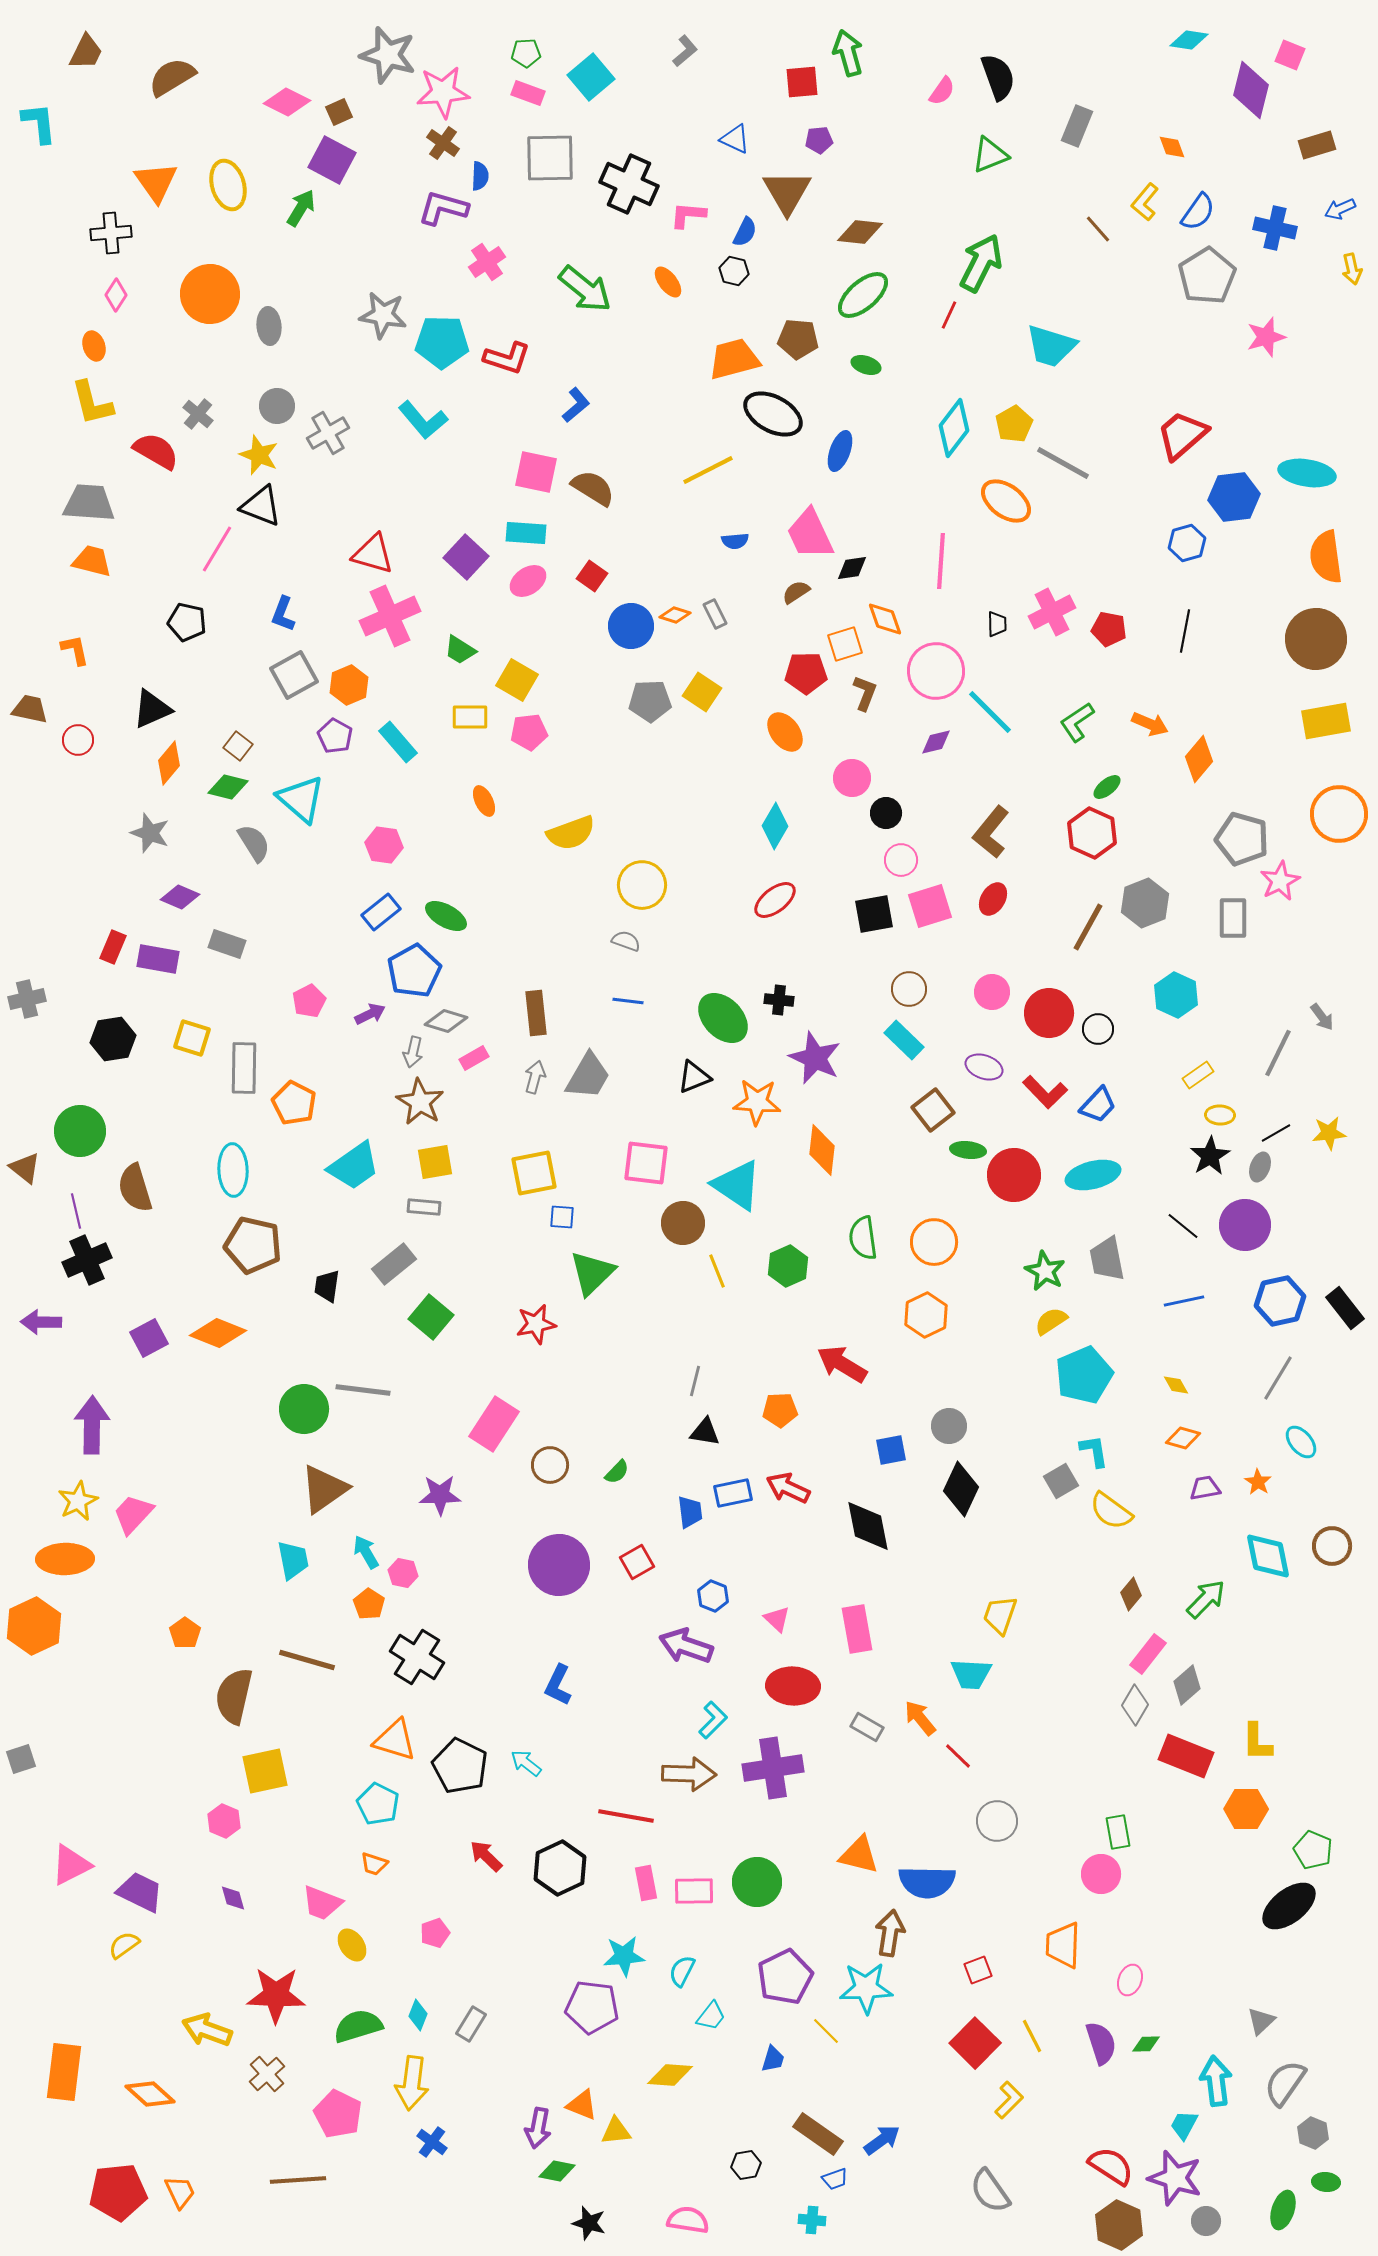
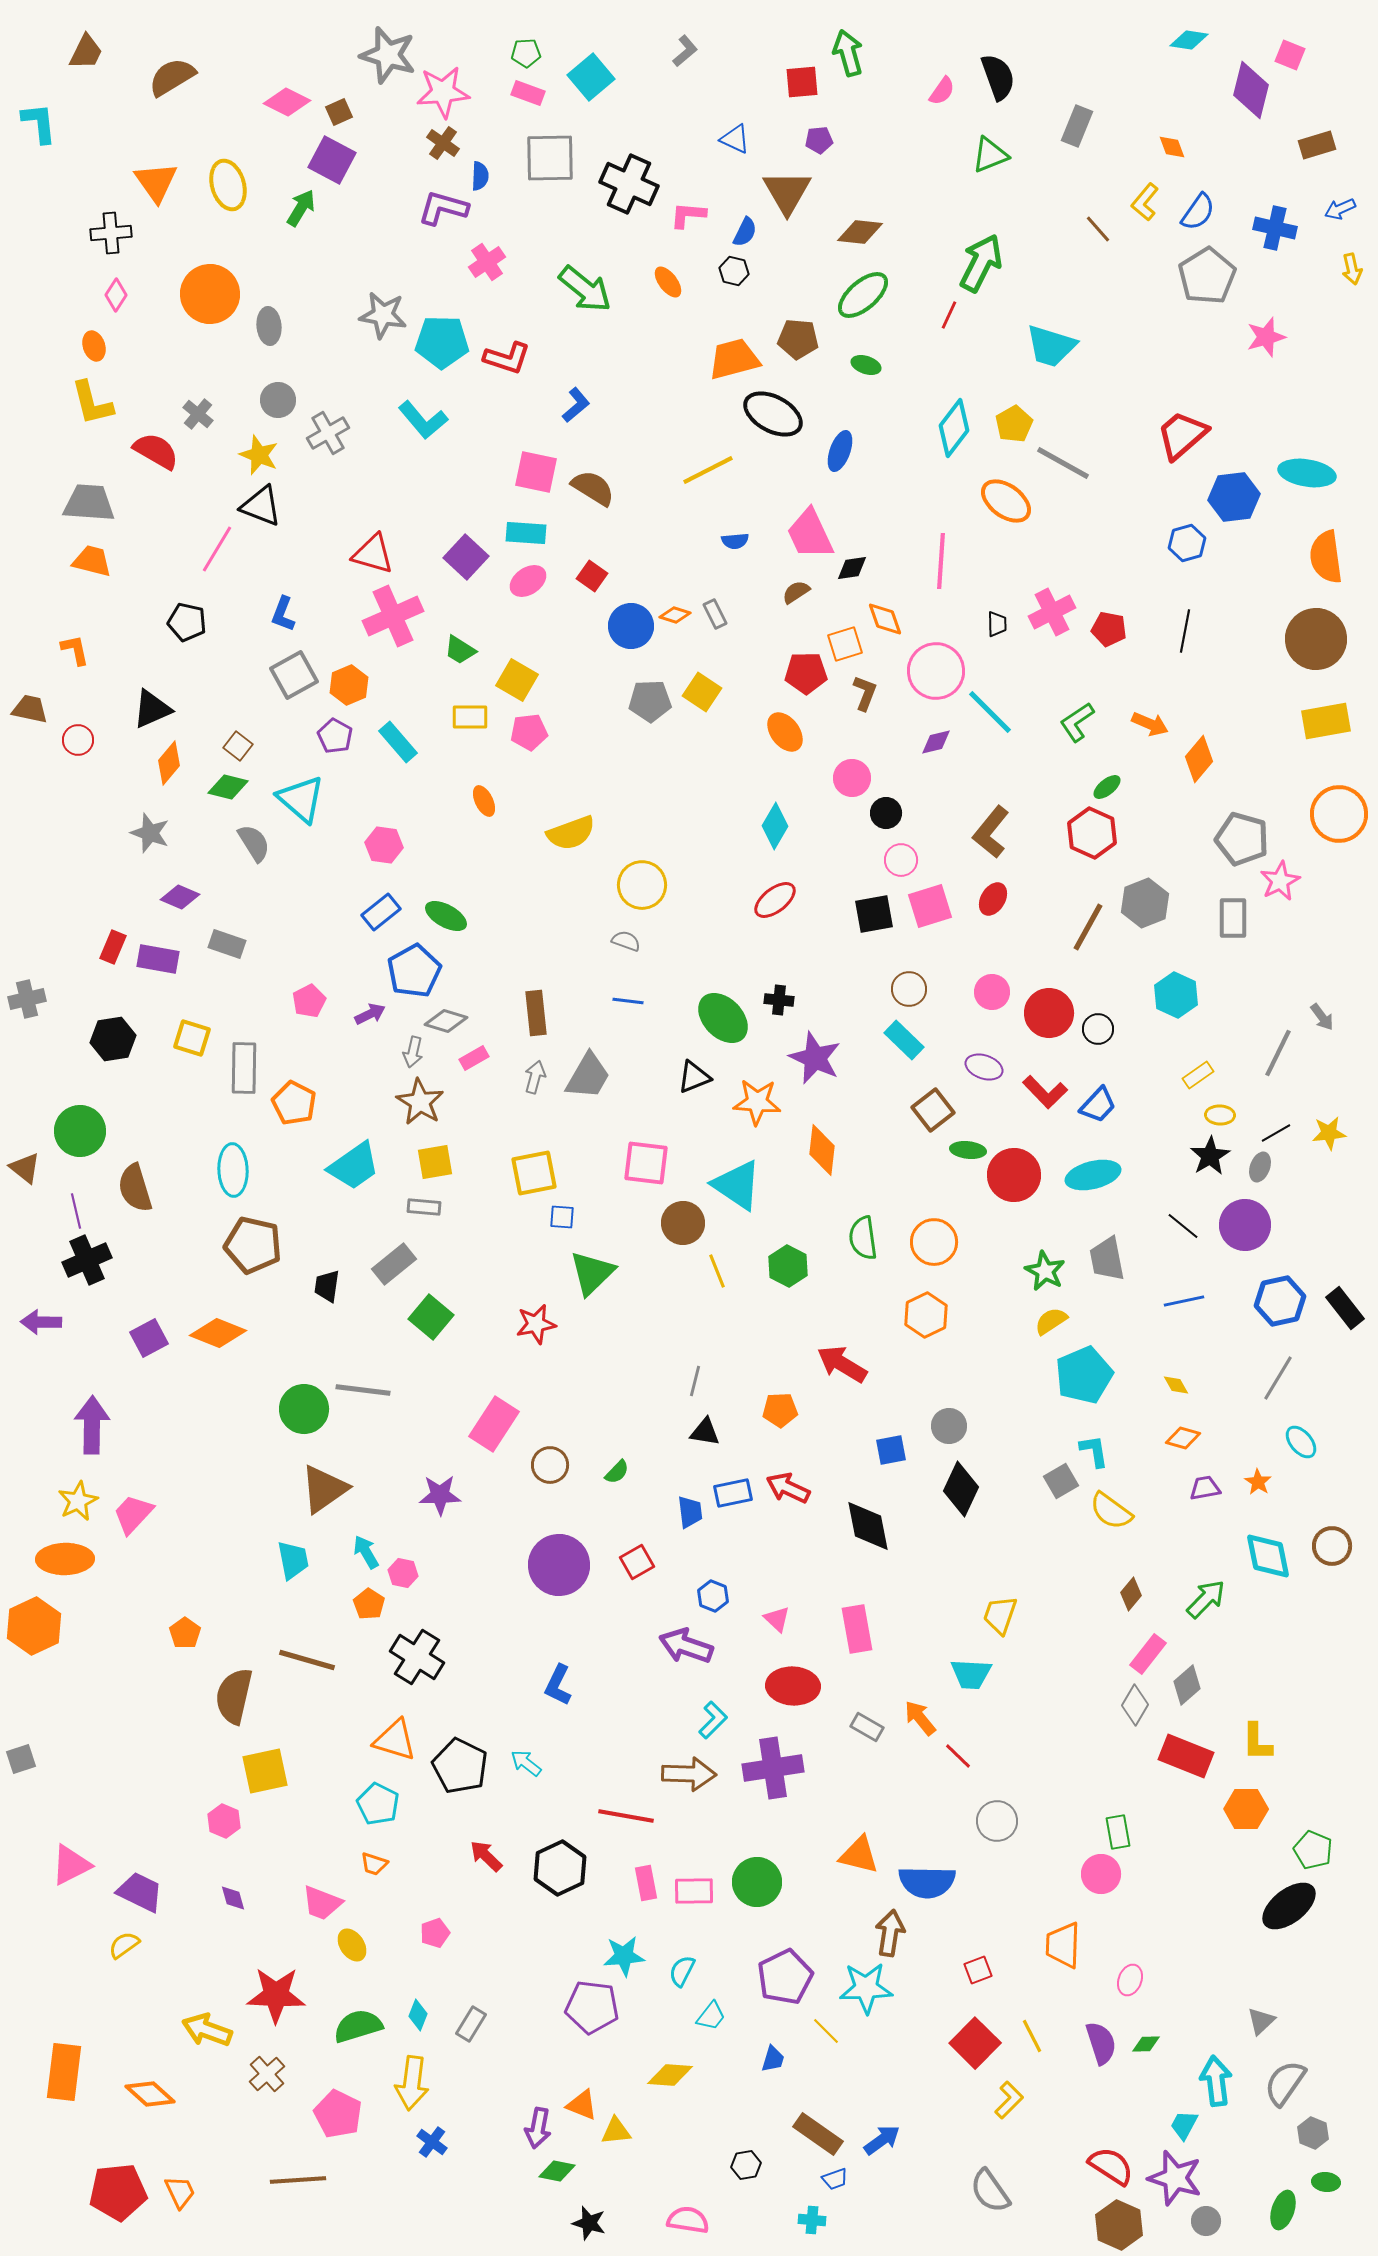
gray circle at (277, 406): moved 1 px right, 6 px up
pink cross at (390, 616): moved 3 px right
green hexagon at (788, 1266): rotated 9 degrees counterclockwise
